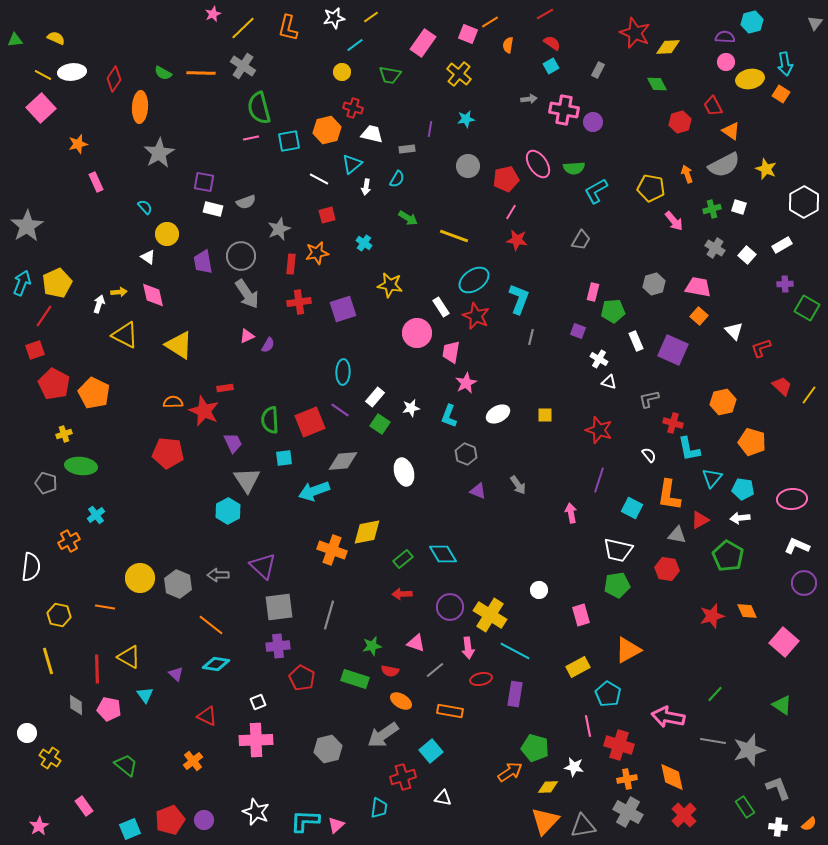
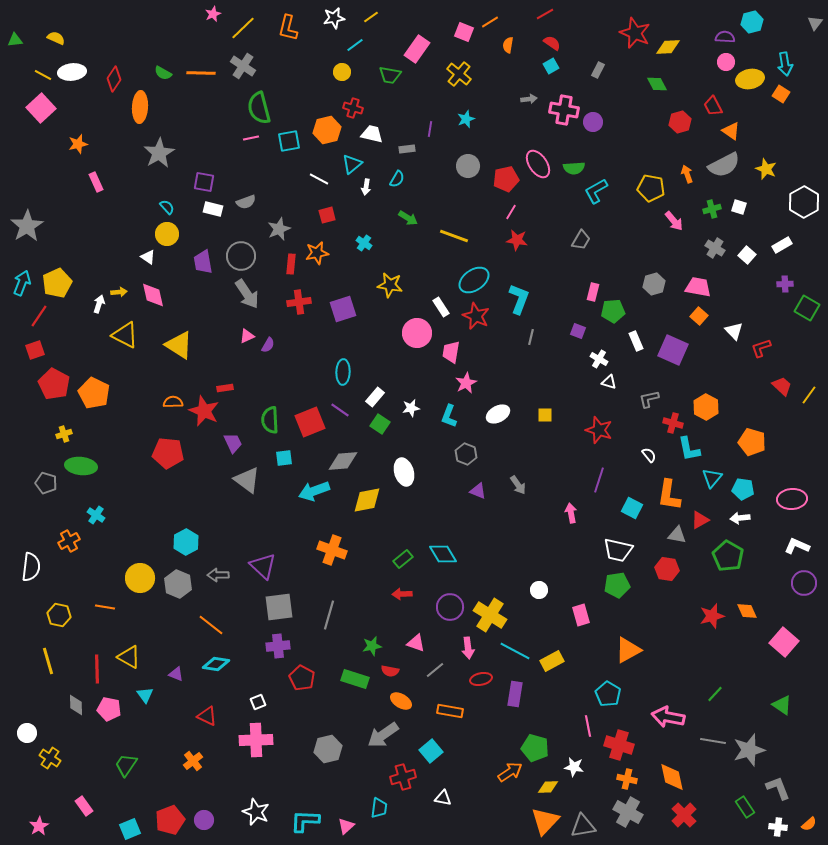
pink square at (468, 34): moved 4 px left, 2 px up
pink rectangle at (423, 43): moved 6 px left, 6 px down
cyan star at (466, 119): rotated 12 degrees counterclockwise
cyan semicircle at (145, 207): moved 22 px right
red line at (44, 316): moved 5 px left
orange hexagon at (723, 402): moved 17 px left, 5 px down; rotated 20 degrees counterclockwise
gray triangle at (247, 480): rotated 20 degrees counterclockwise
cyan hexagon at (228, 511): moved 42 px left, 31 px down
cyan cross at (96, 515): rotated 18 degrees counterclockwise
yellow diamond at (367, 532): moved 32 px up
yellow rectangle at (578, 667): moved 26 px left, 6 px up
purple triangle at (176, 674): rotated 21 degrees counterclockwise
green trapezoid at (126, 765): rotated 95 degrees counterclockwise
orange cross at (627, 779): rotated 24 degrees clockwise
pink triangle at (336, 825): moved 10 px right, 1 px down
